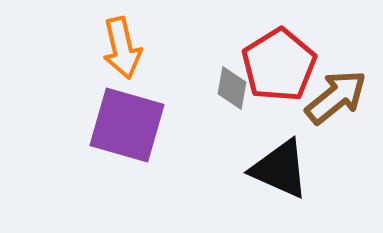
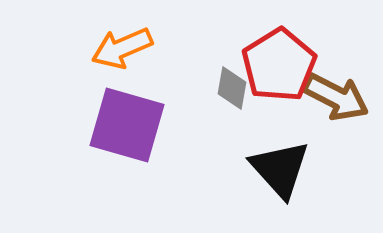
orange arrow: rotated 80 degrees clockwise
brown arrow: rotated 66 degrees clockwise
black triangle: rotated 24 degrees clockwise
